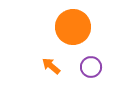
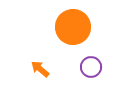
orange arrow: moved 11 px left, 3 px down
